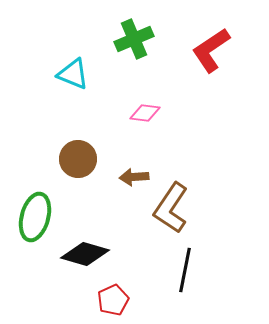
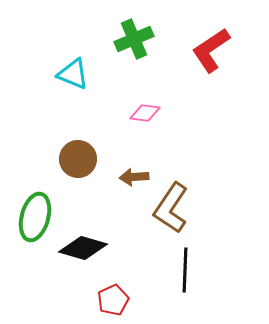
black diamond: moved 2 px left, 6 px up
black line: rotated 9 degrees counterclockwise
